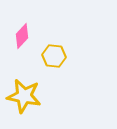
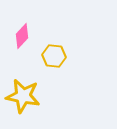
yellow star: moved 1 px left
